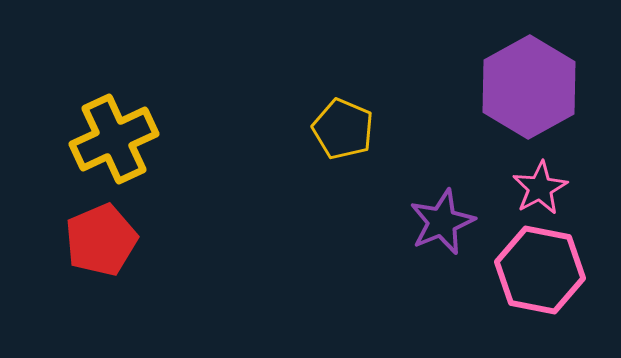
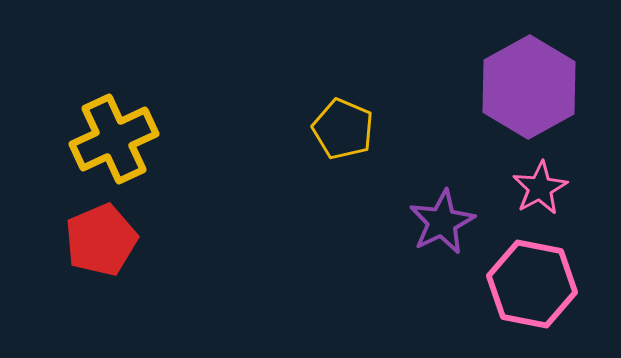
purple star: rotated 4 degrees counterclockwise
pink hexagon: moved 8 px left, 14 px down
